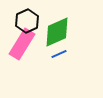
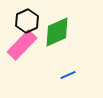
pink rectangle: moved 1 px down; rotated 12 degrees clockwise
blue line: moved 9 px right, 21 px down
